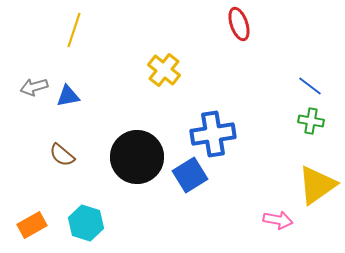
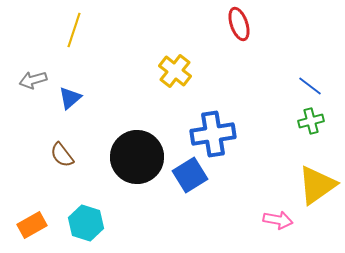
yellow cross: moved 11 px right, 1 px down
gray arrow: moved 1 px left, 7 px up
blue triangle: moved 2 px right, 2 px down; rotated 30 degrees counterclockwise
green cross: rotated 25 degrees counterclockwise
brown semicircle: rotated 12 degrees clockwise
